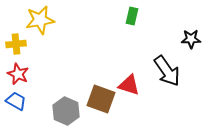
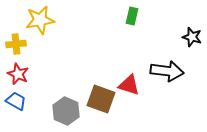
black star: moved 1 px right, 2 px up; rotated 18 degrees clockwise
black arrow: rotated 48 degrees counterclockwise
